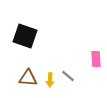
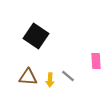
black square: moved 11 px right; rotated 15 degrees clockwise
pink rectangle: moved 2 px down
brown triangle: moved 1 px up
